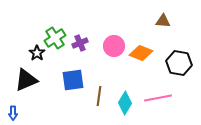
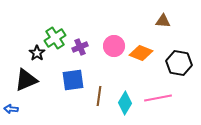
purple cross: moved 4 px down
blue arrow: moved 2 px left, 4 px up; rotated 96 degrees clockwise
